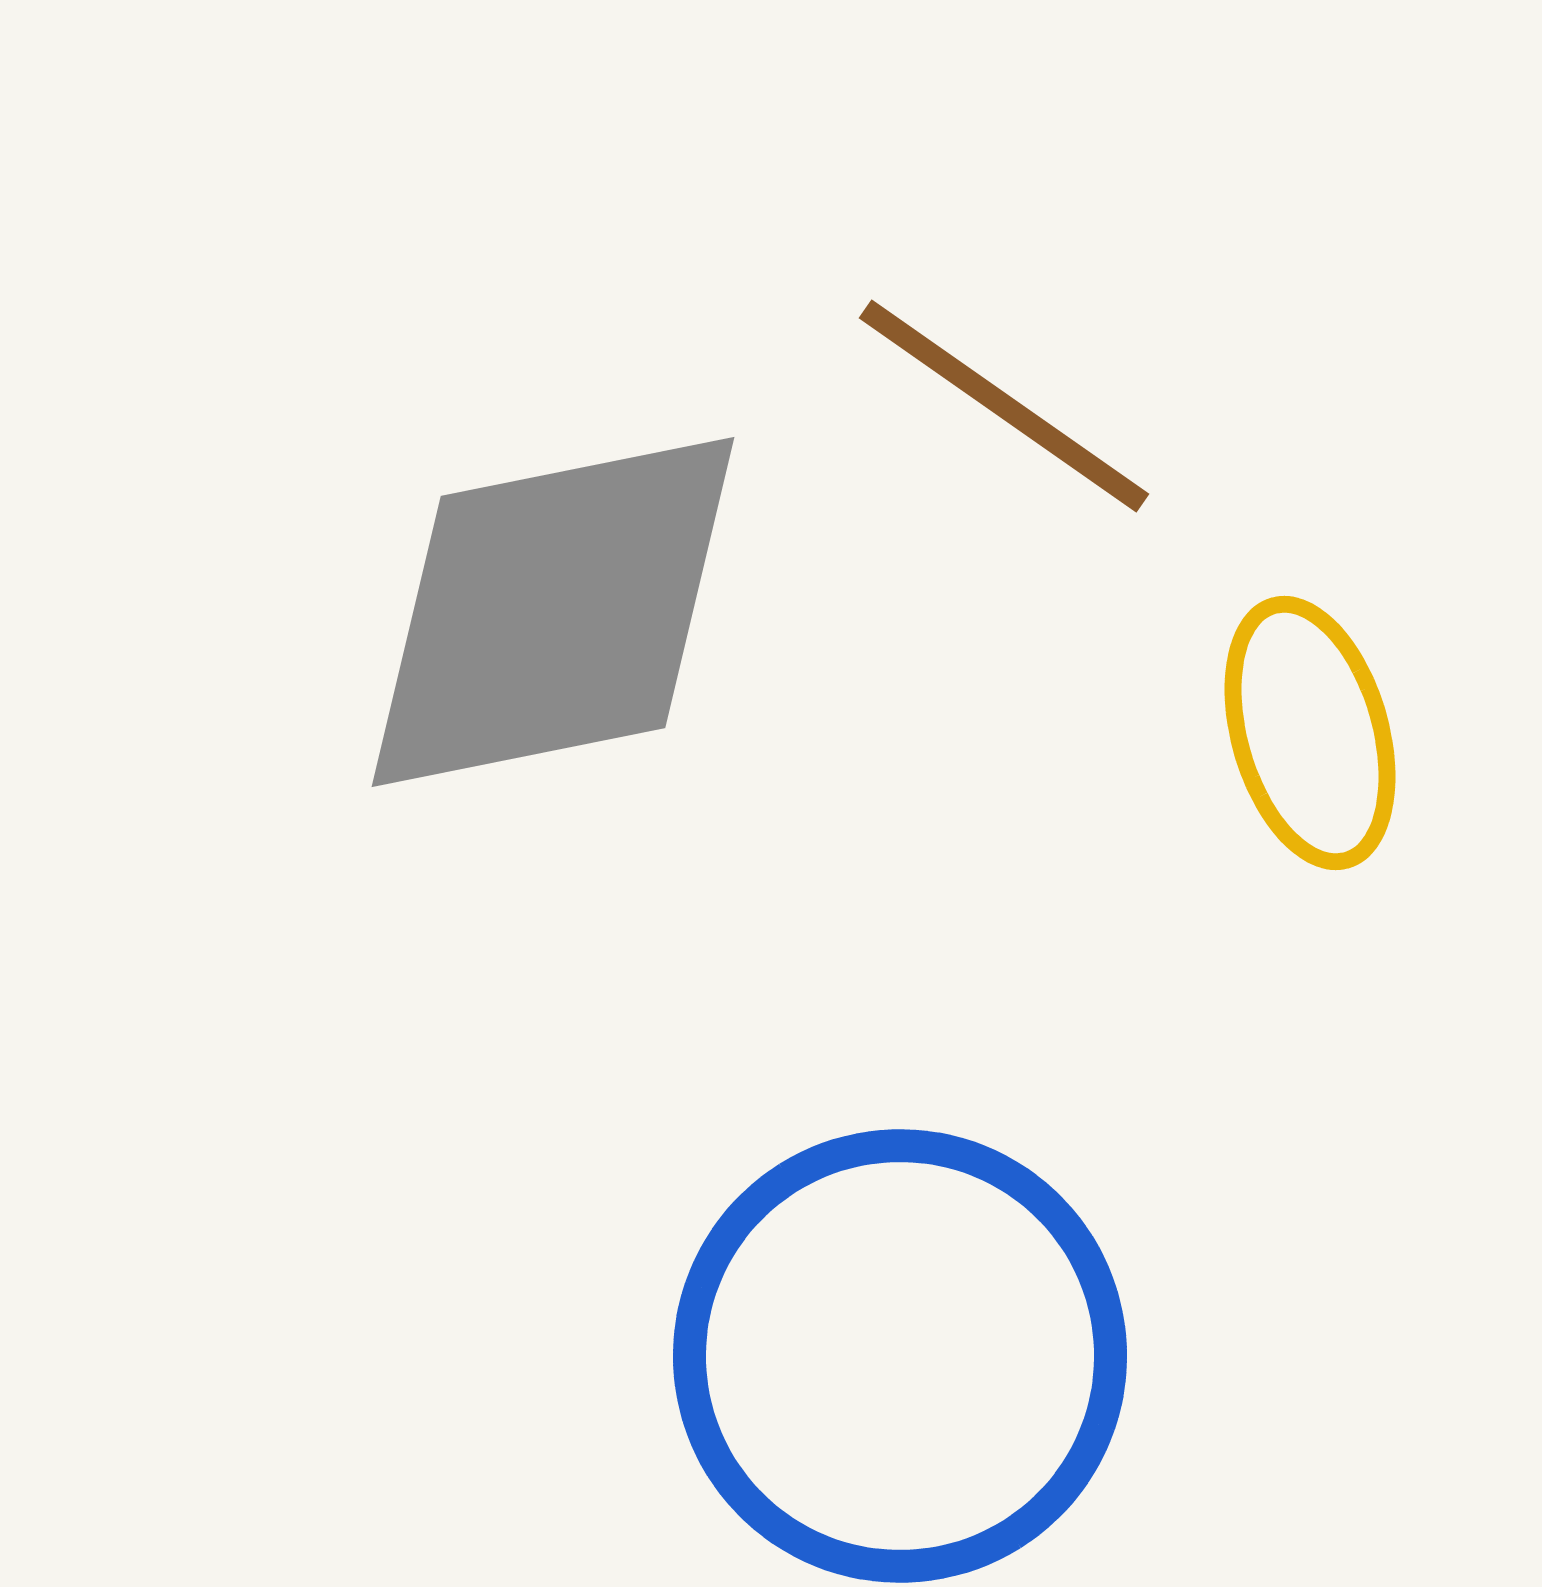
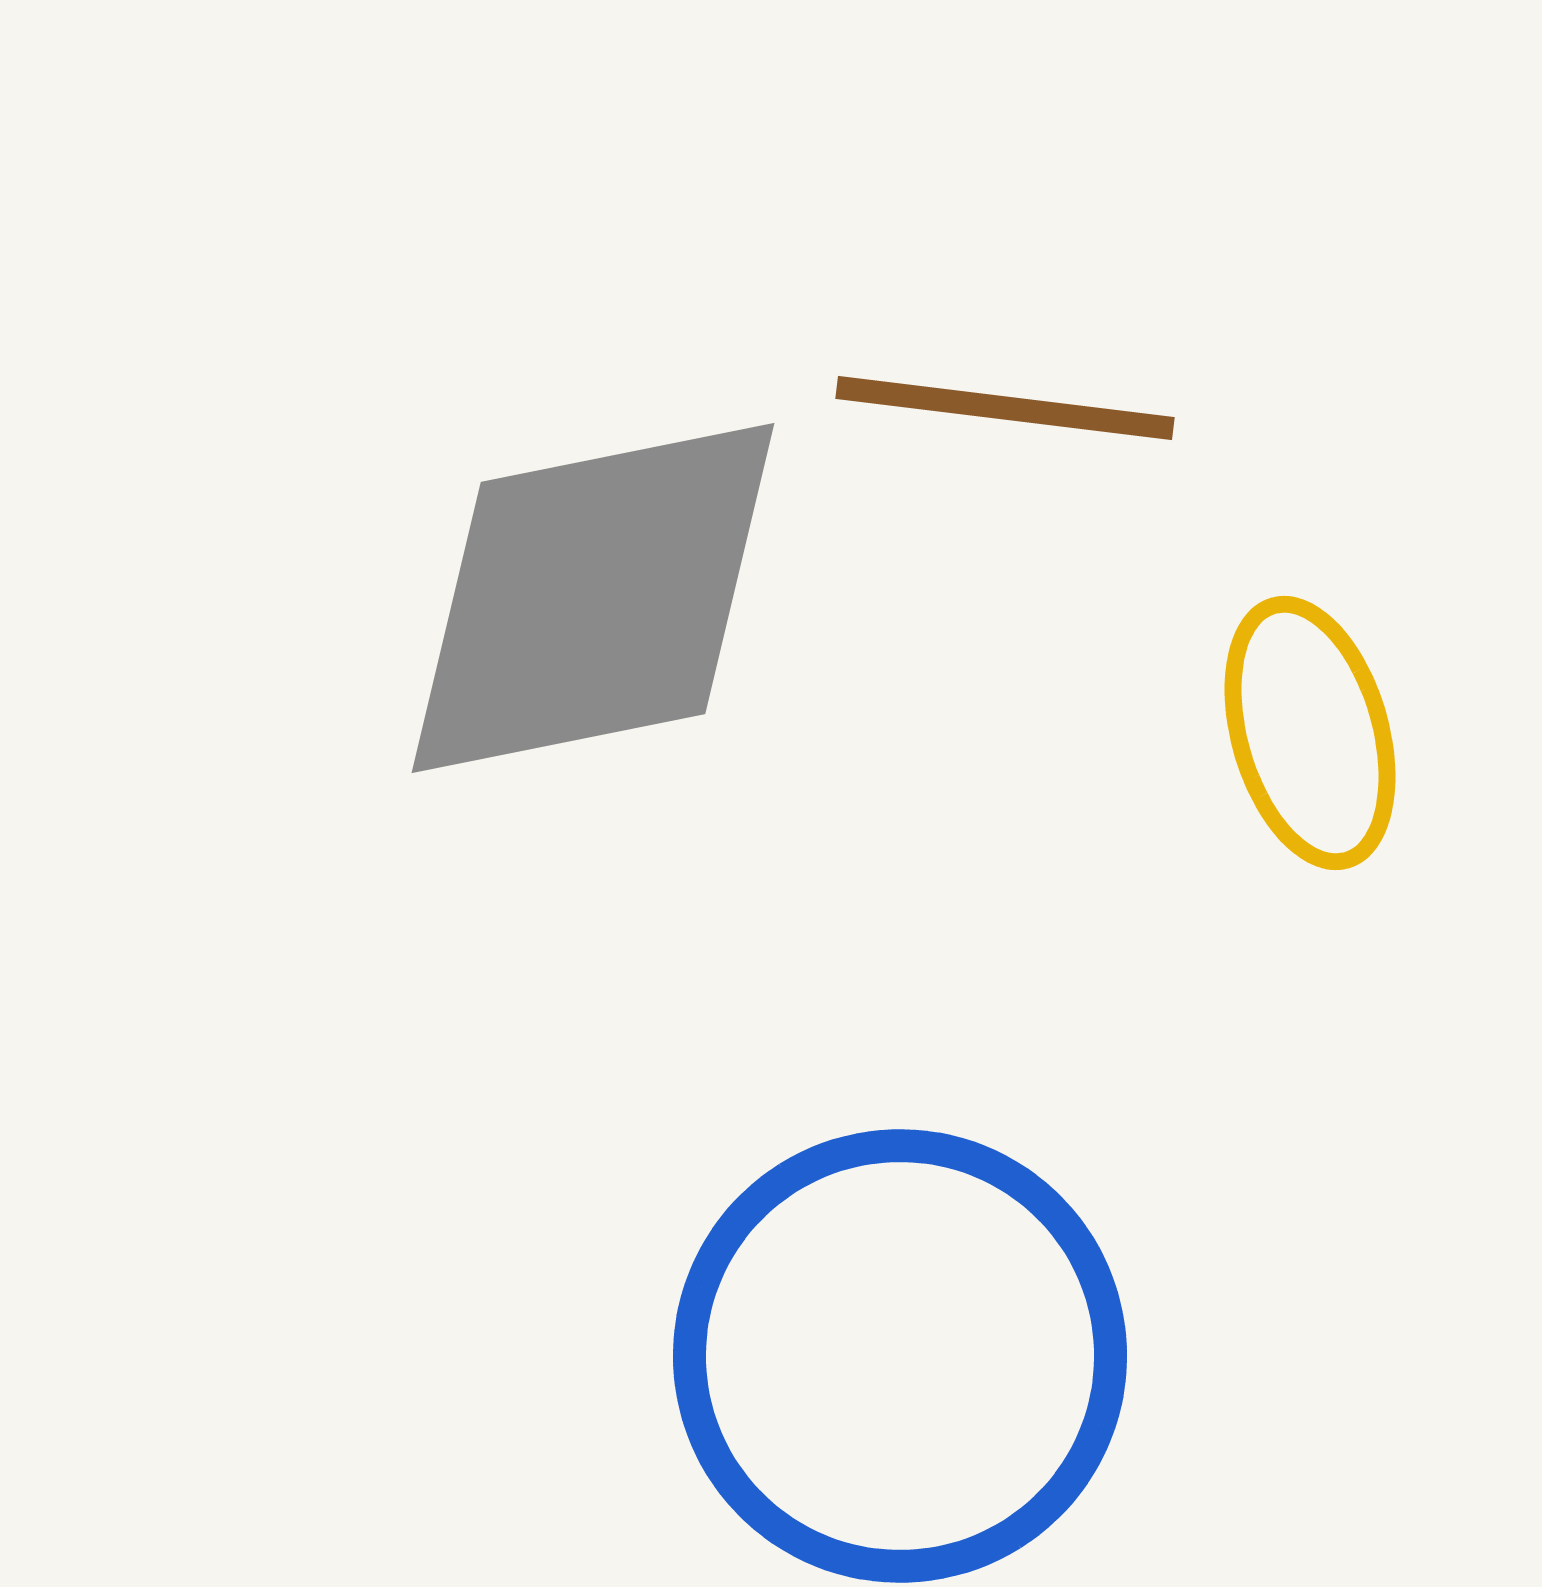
brown line: moved 1 px right, 2 px down; rotated 28 degrees counterclockwise
gray diamond: moved 40 px right, 14 px up
